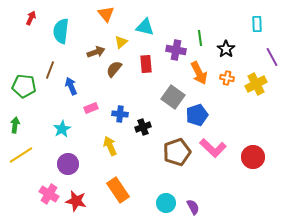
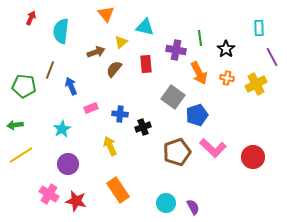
cyan rectangle: moved 2 px right, 4 px down
green arrow: rotated 105 degrees counterclockwise
